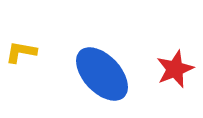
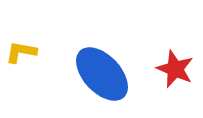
red star: rotated 27 degrees counterclockwise
